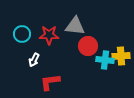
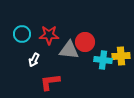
gray triangle: moved 6 px left, 24 px down
red circle: moved 3 px left, 4 px up
cyan cross: moved 2 px left
